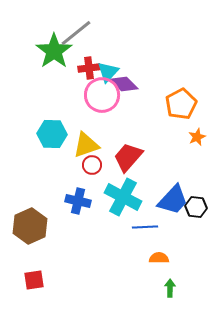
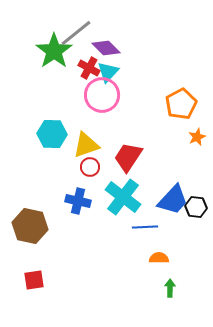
red cross: rotated 35 degrees clockwise
purple diamond: moved 18 px left, 36 px up
red trapezoid: rotated 8 degrees counterclockwise
red circle: moved 2 px left, 2 px down
cyan cross: rotated 9 degrees clockwise
brown hexagon: rotated 24 degrees counterclockwise
